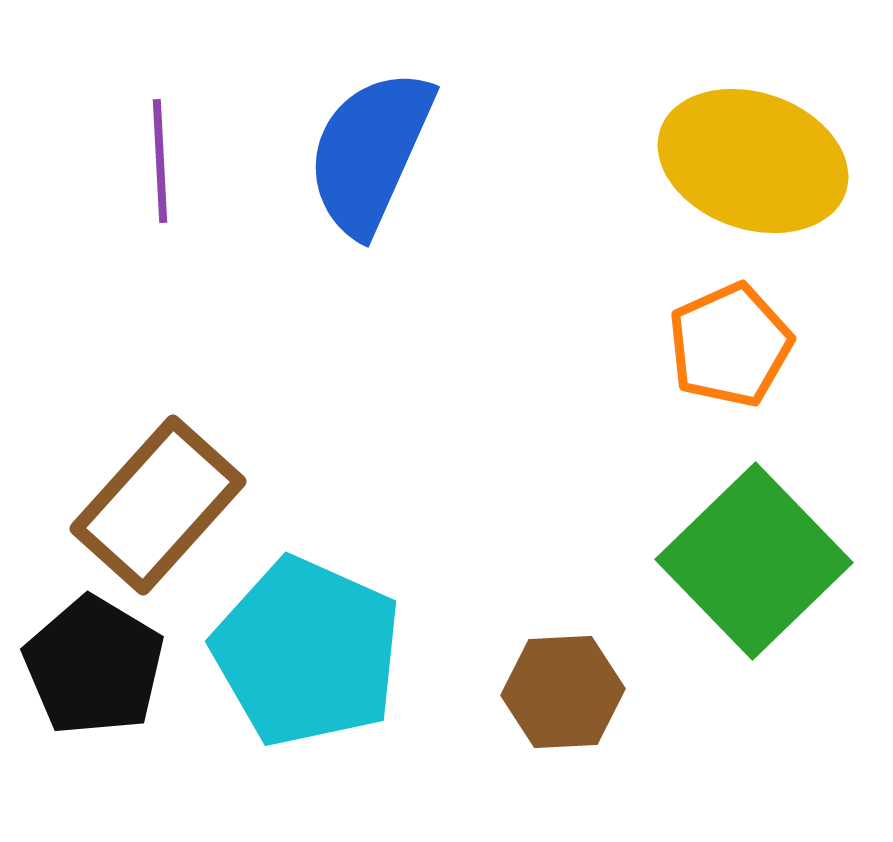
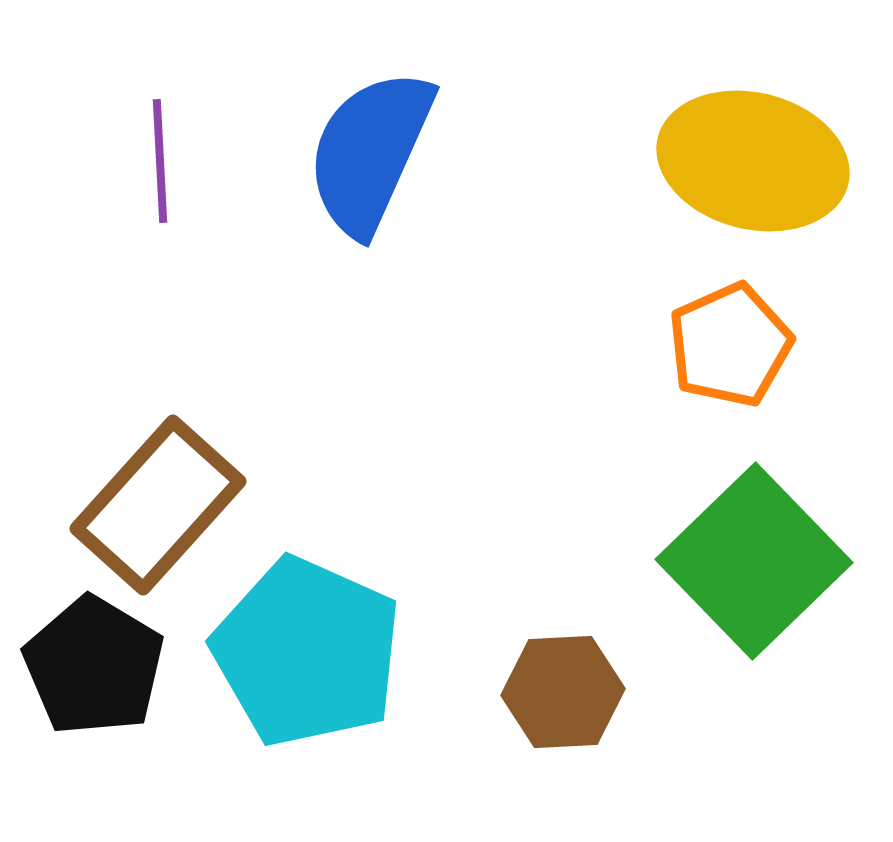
yellow ellipse: rotated 5 degrees counterclockwise
